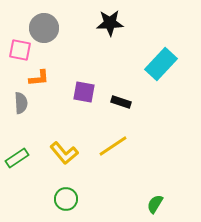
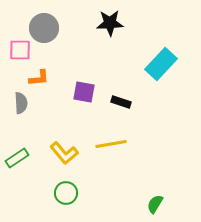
pink square: rotated 10 degrees counterclockwise
yellow line: moved 2 px left, 2 px up; rotated 24 degrees clockwise
green circle: moved 6 px up
